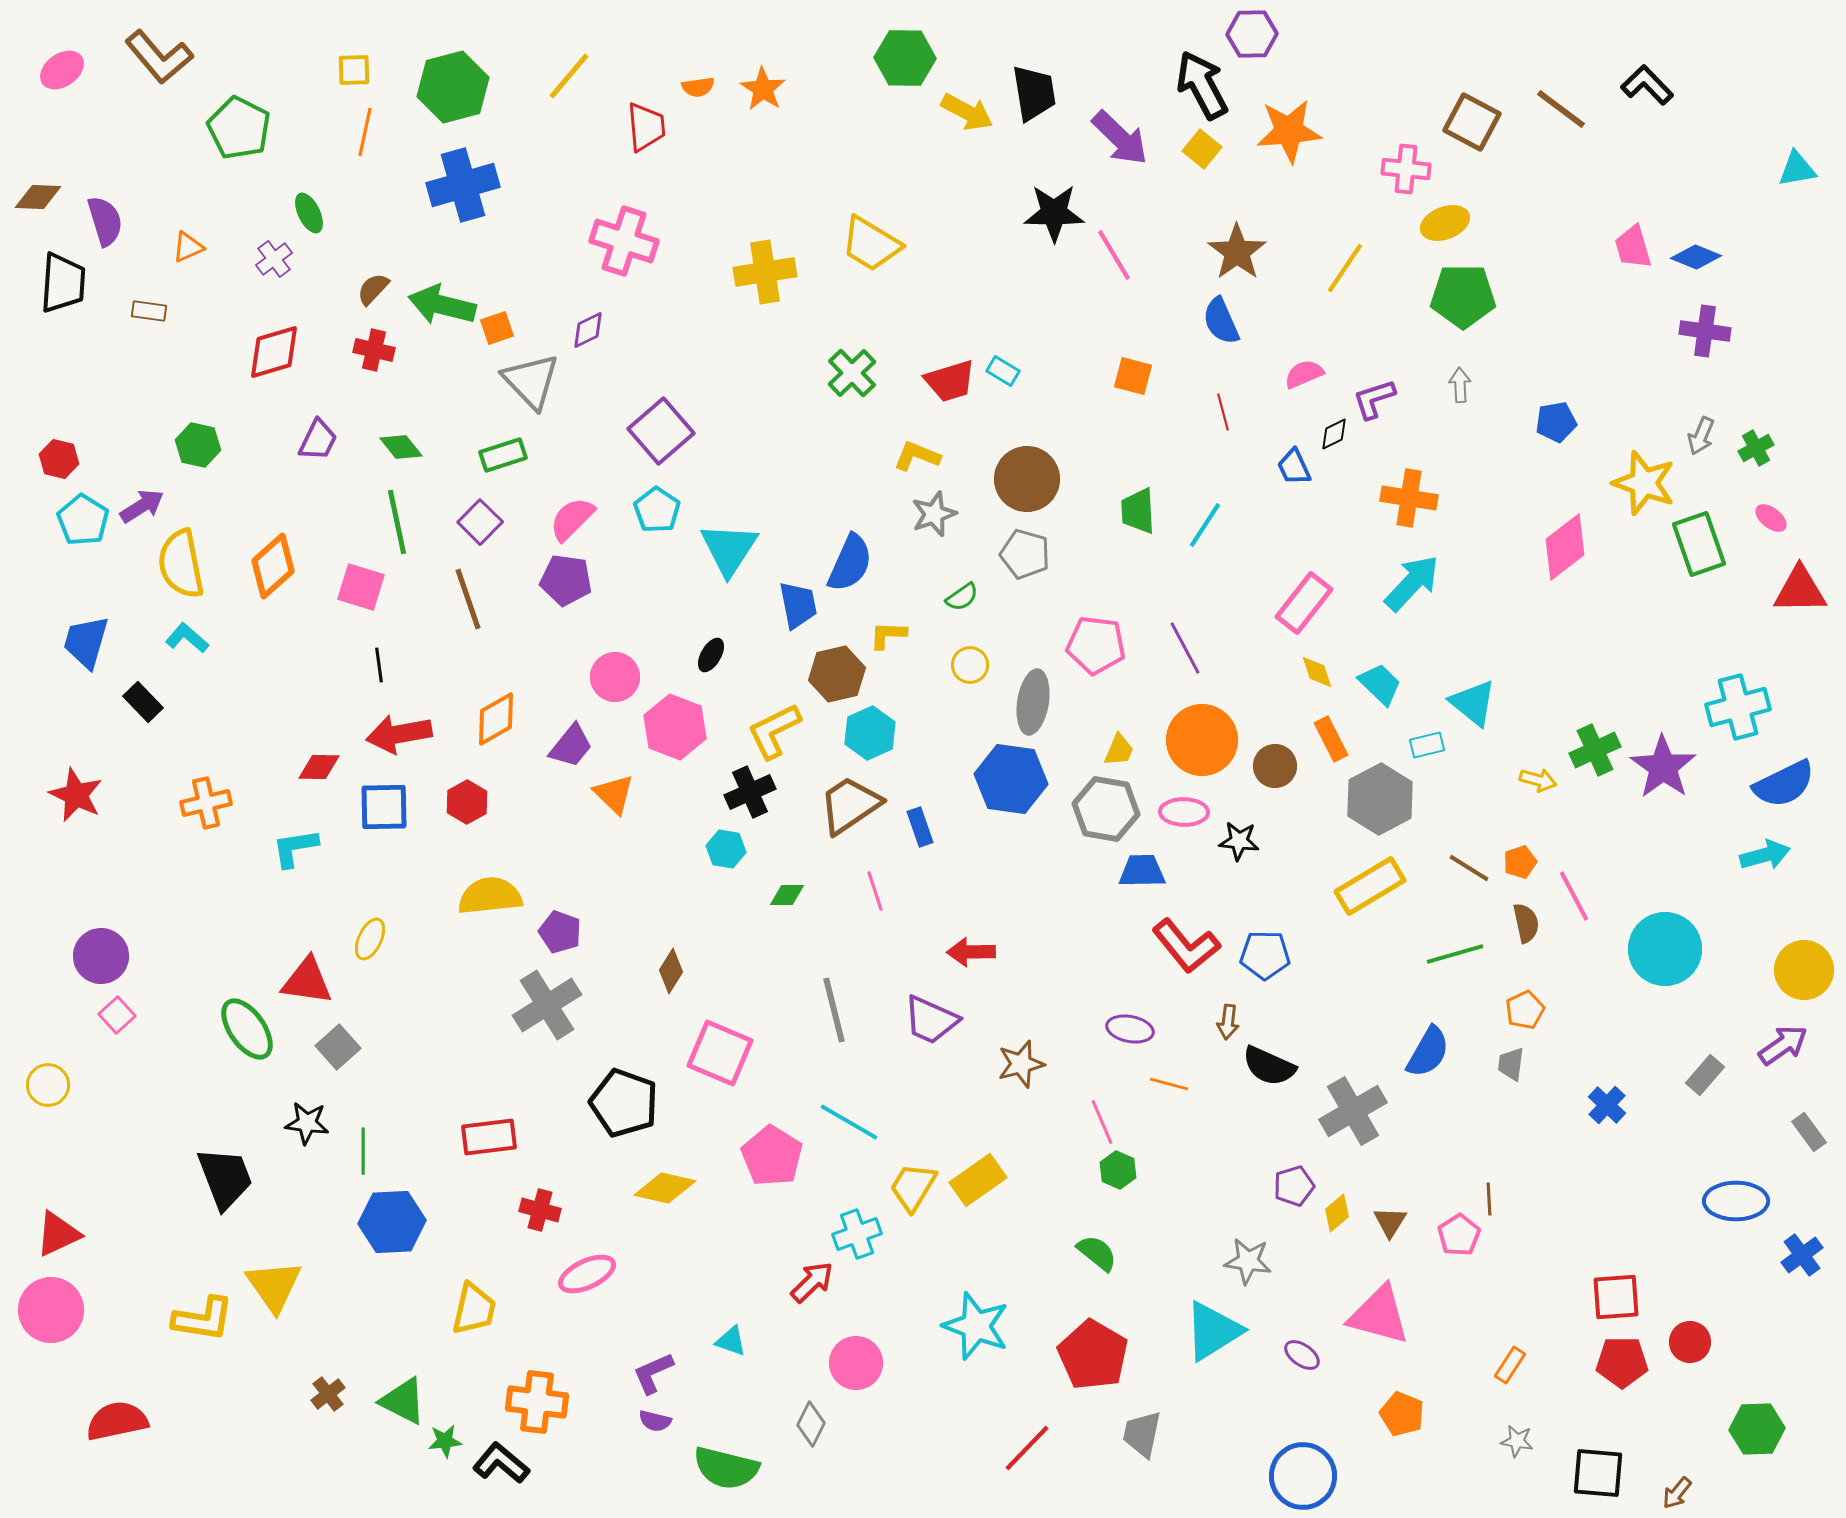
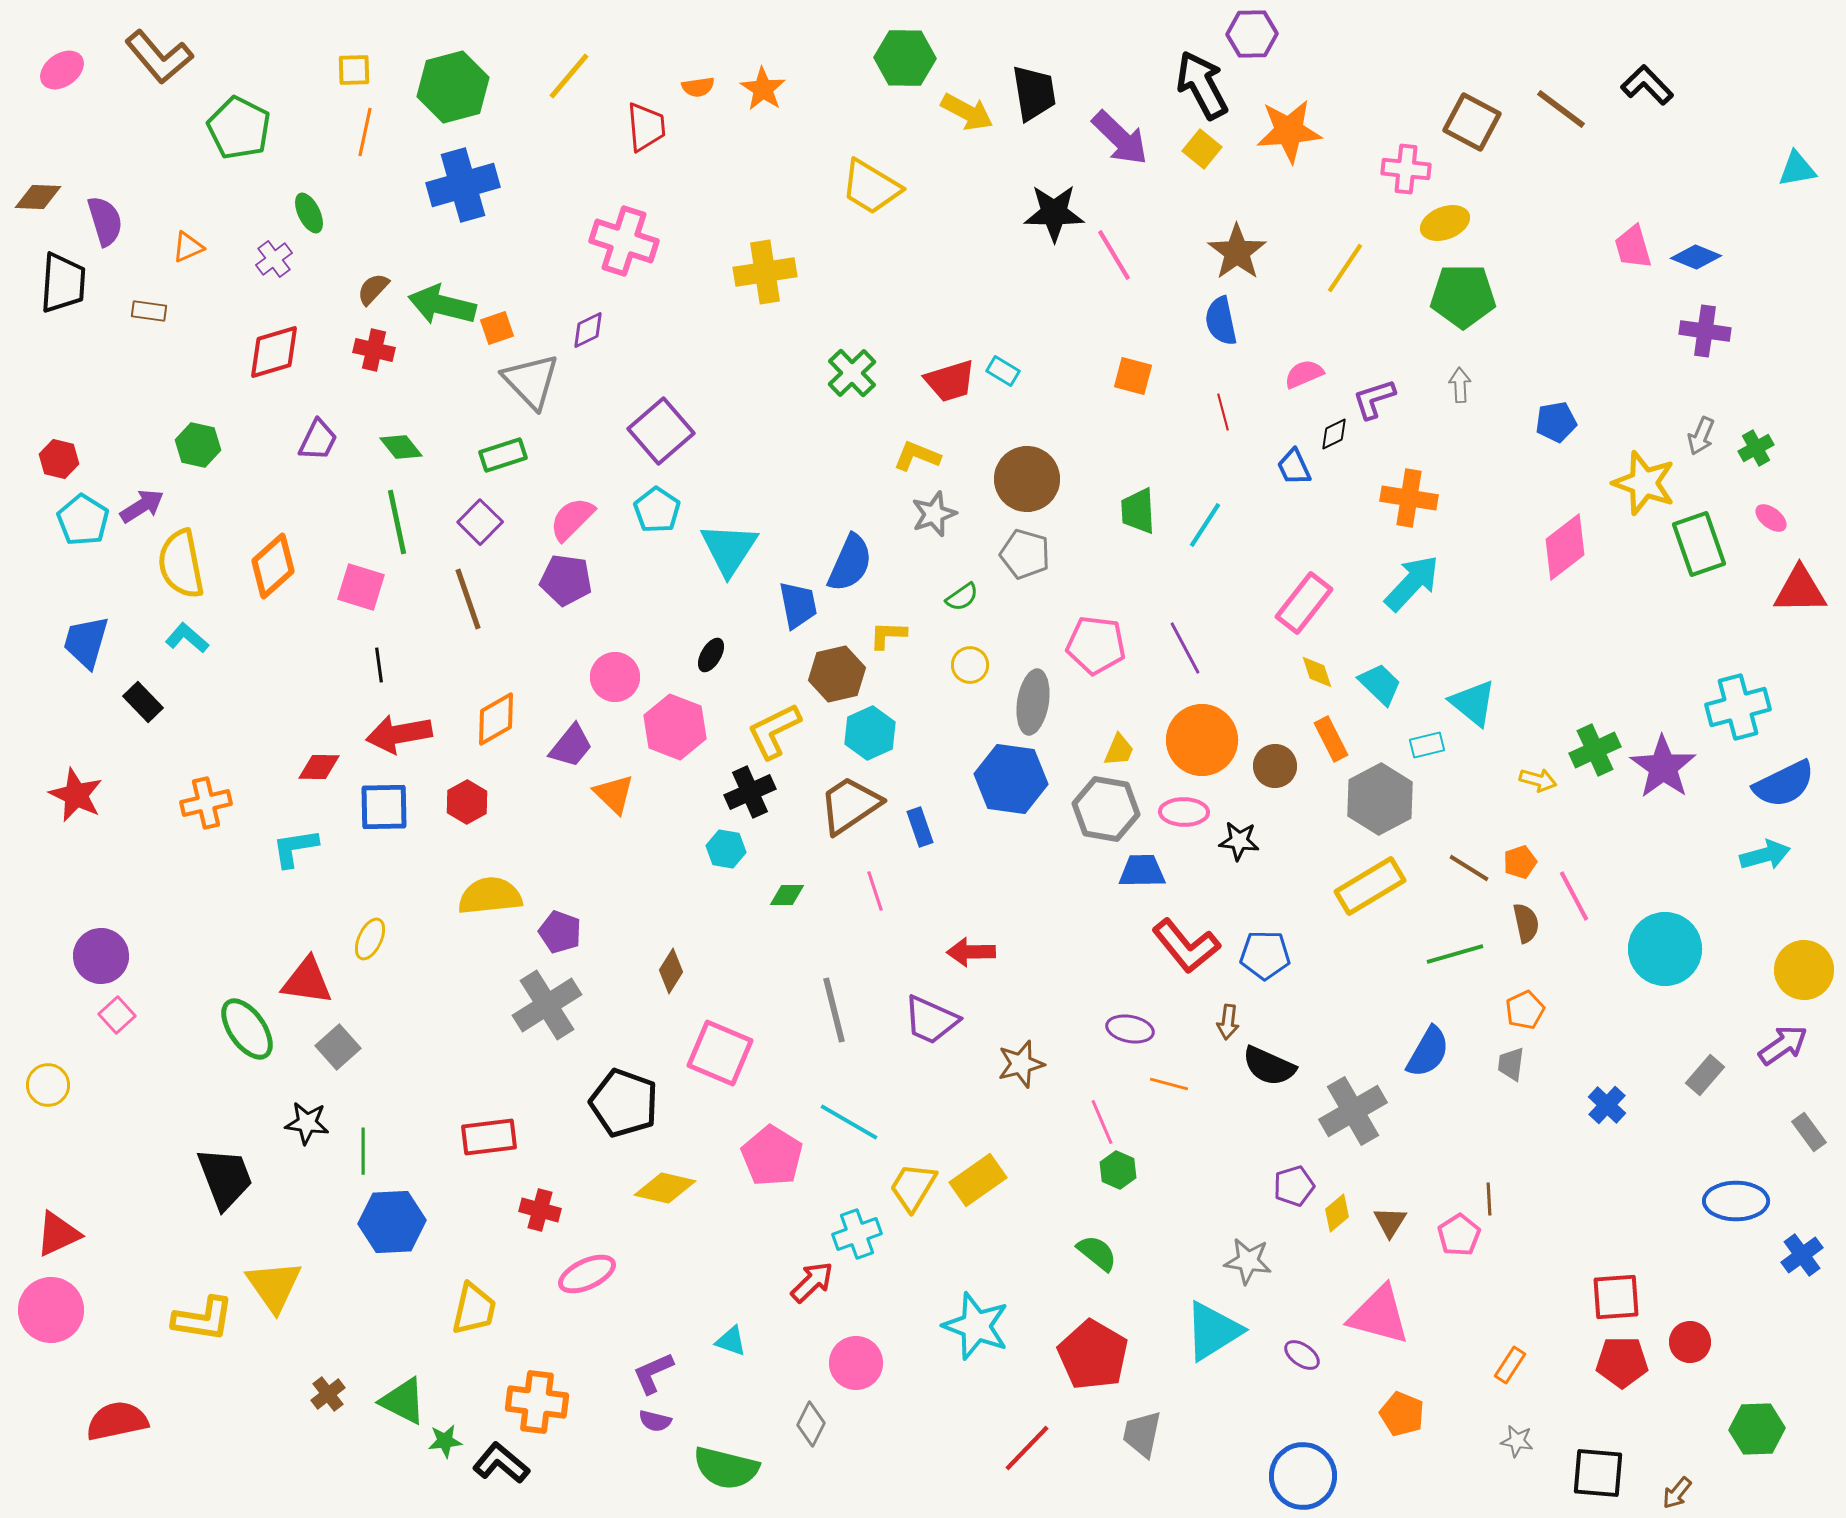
yellow trapezoid at (871, 244): moved 57 px up
blue semicircle at (1221, 321): rotated 12 degrees clockwise
